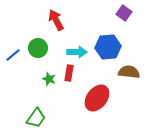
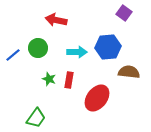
red arrow: rotated 50 degrees counterclockwise
red rectangle: moved 7 px down
